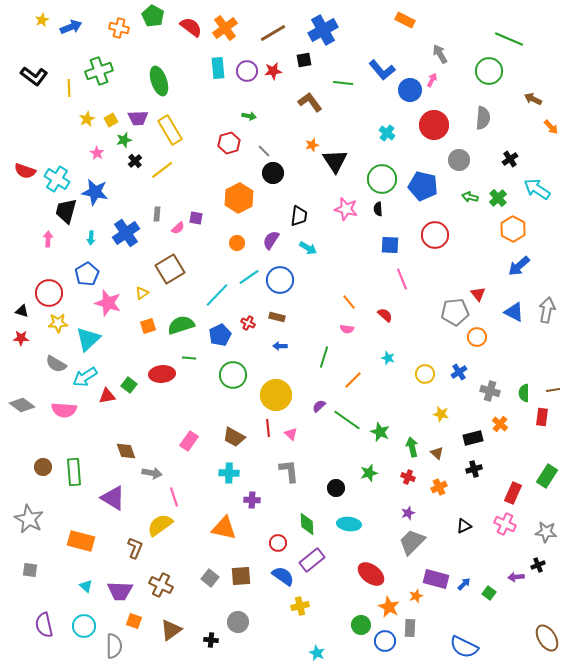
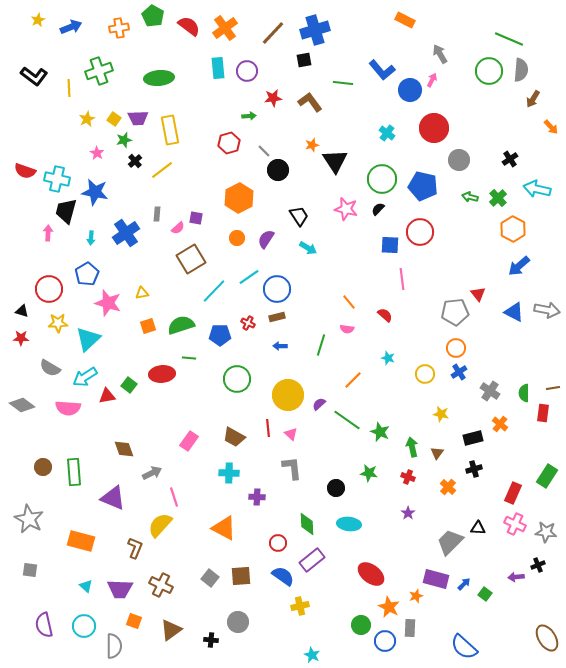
yellow star at (42, 20): moved 4 px left
red semicircle at (191, 27): moved 2 px left, 1 px up
orange cross at (119, 28): rotated 24 degrees counterclockwise
blue cross at (323, 30): moved 8 px left; rotated 12 degrees clockwise
brown line at (273, 33): rotated 16 degrees counterclockwise
red star at (273, 71): moved 27 px down
green ellipse at (159, 81): moved 3 px up; rotated 76 degrees counterclockwise
brown arrow at (533, 99): rotated 84 degrees counterclockwise
green arrow at (249, 116): rotated 16 degrees counterclockwise
gray semicircle at (483, 118): moved 38 px right, 48 px up
yellow square at (111, 120): moved 3 px right, 1 px up; rotated 24 degrees counterclockwise
red circle at (434, 125): moved 3 px down
yellow rectangle at (170, 130): rotated 20 degrees clockwise
black circle at (273, 173): moved 5 px right, 3 px up
cyan cross at (57, 179): rotated 20 degrees counterclockwise
cyan arrow at (537, 189): rotated 20 degrees counterclockwise
black semicircle at (378, 209): rotated 48 degrees clockwise
black trapezoid at (299, 216): rotated 40 degrees counterclockwise
red circle at (435, 235): moved 15 px left, 3 px up
pink arrow at (48, 239): moved 6 px up
purple semicircle at (271, 240): moved 5 px left, 1 px up
orange circle at (237, 243): moved 5 px up
brown square at (170, 269): moved 21 px right, 10 px up
pink line at (402, 279): rotated 15 degrees clockwise
blue circle at (280, 280): moved 3 px left, 9 px down
red circle at (49, 293): moved 4 px up
yellow triangle at (142, 293): rotated 24 degrees clockwise
cyan line at (217, 295): moved 3 px left, 4 px up
gray arrow at (547, 310): rotated 90 degrees clockwise
brown rectangle at (277, 317): rotated 28 degrees counterclockwise
blue pentagon at (220, 335): rotated 25 degrees clockwise
orange circle at (477, 337): moved 21 px left, 11 px down
green line at (324, 357): moved 3 px left, 12 px up
gray semicircle at (56, 364): moved 6 px left, 4 px down
green circle at (233, 375): moved 4 px right, 4 px down
brown line at (553, 390): moved 2 px up
gray cross at (490, 391): rotated 18 degrees clockwise
yellow circle at (276, 395): moved 12 px right
purple semicircle at (319, 406): moved 2 px up
pink semicircle at (64, 410): moved 4 px right, 2 px up
red rectangle at (542, 417): moved 1 px right, 4 px up
brown diamond at (126, 451): moved 2 px left, 2 px up
brown triangle at (437, 453): rotated 24 degrees clockwise
gray L-shape at (289, 471): moved 3 px right, 3 px up
gray arrow at (152, 473): rotated 36 degrees counterclockwise
green star at (369, 473): rotated 24 degrees clockwise
orange cross at (439, 487): moved 9 px right; rotated 21 degrees counterclockwise
purple triangle at (113, 498): rotated 8 degrees counterclockwise
purple cross at (252, 500): moved 5 px right, 3 px up
purple star at (408, 513): rotated 16 degrees counterclockwise
pink cross at (505, 524): moved 10 px right
yellow semicircle at (160, 525): rotated 12 degrees counterclockwise
black triangle at (464, 526): moved 14 px right, 2 px down; rotated 28 degrees clockwise
orange triangle at (224, 528): rotated 16 degrees clockwise
gray trapezoid at (412, 542): moved 38 px right
purple trapezoid at (120, 591): moved 2 px up
green square at (489, 593): moved 4 px left, 1 px down
blue semicircle at (464, 647): rotated 16 degrees clockwise
cyan star at (317, 653): moved 5 px left, 2 px down
